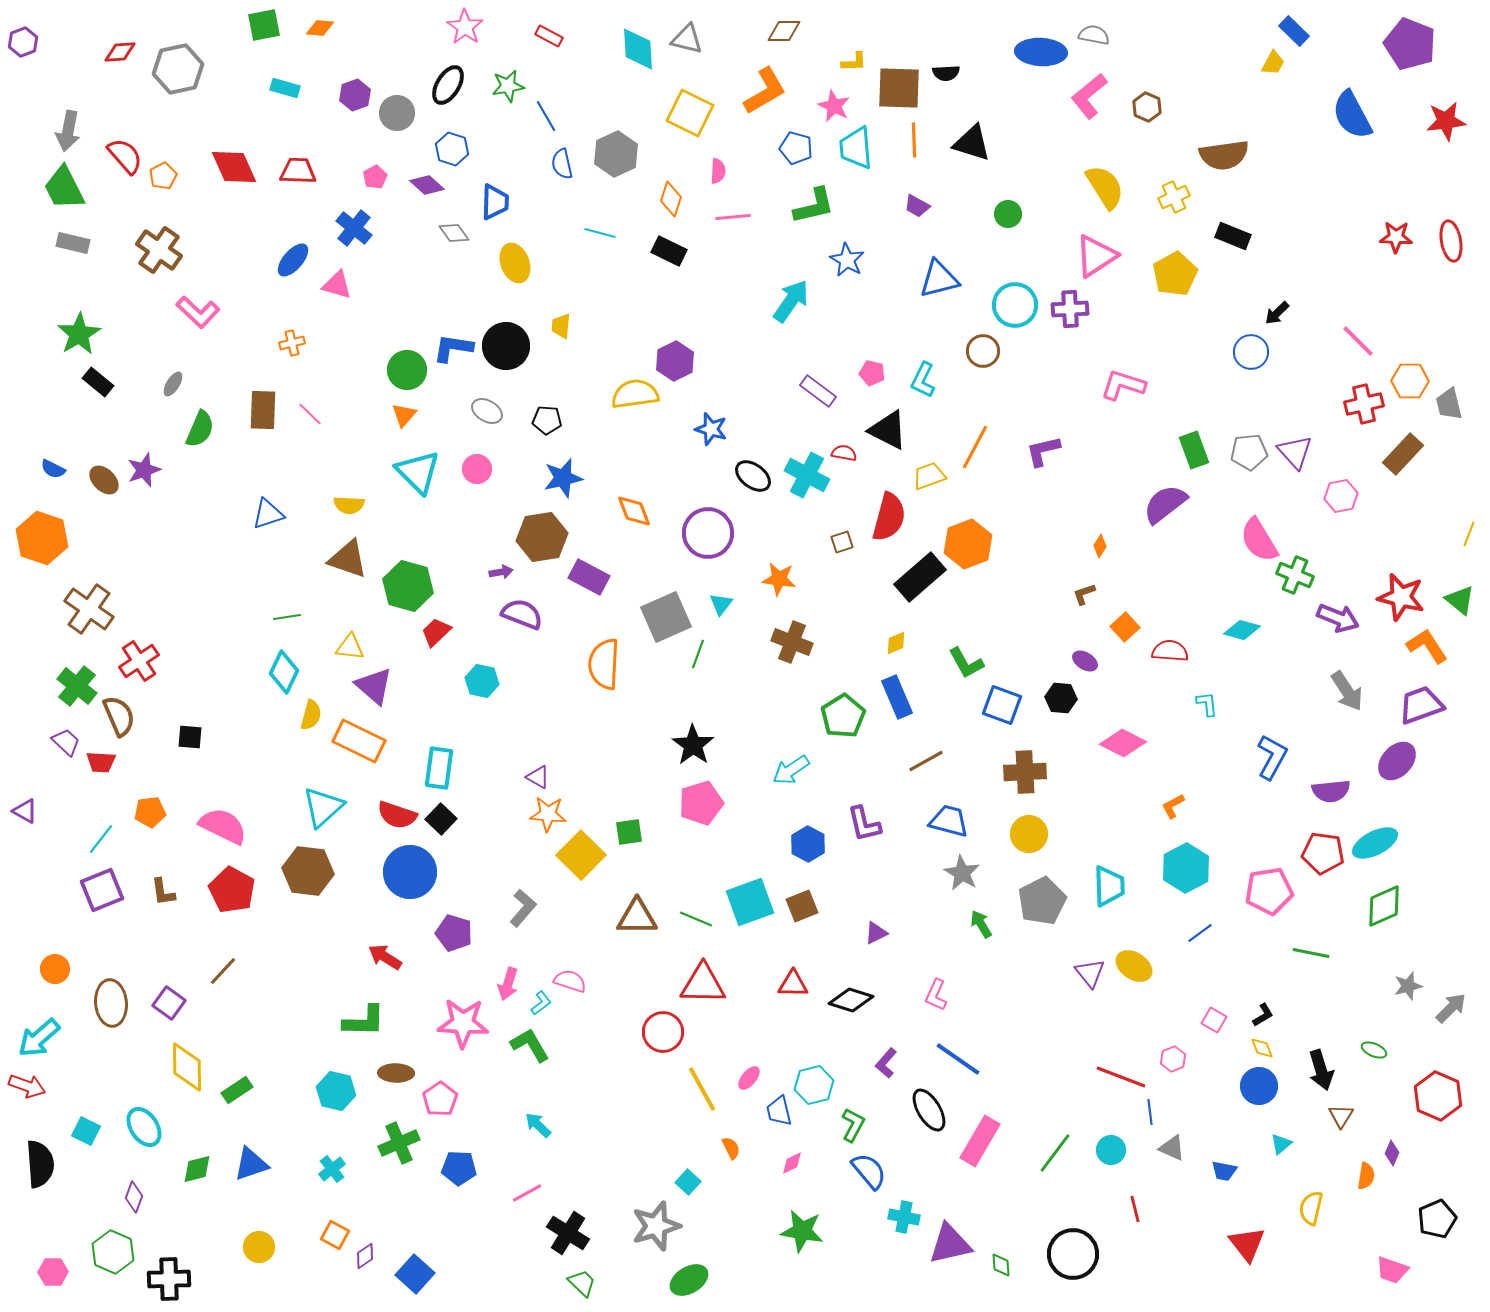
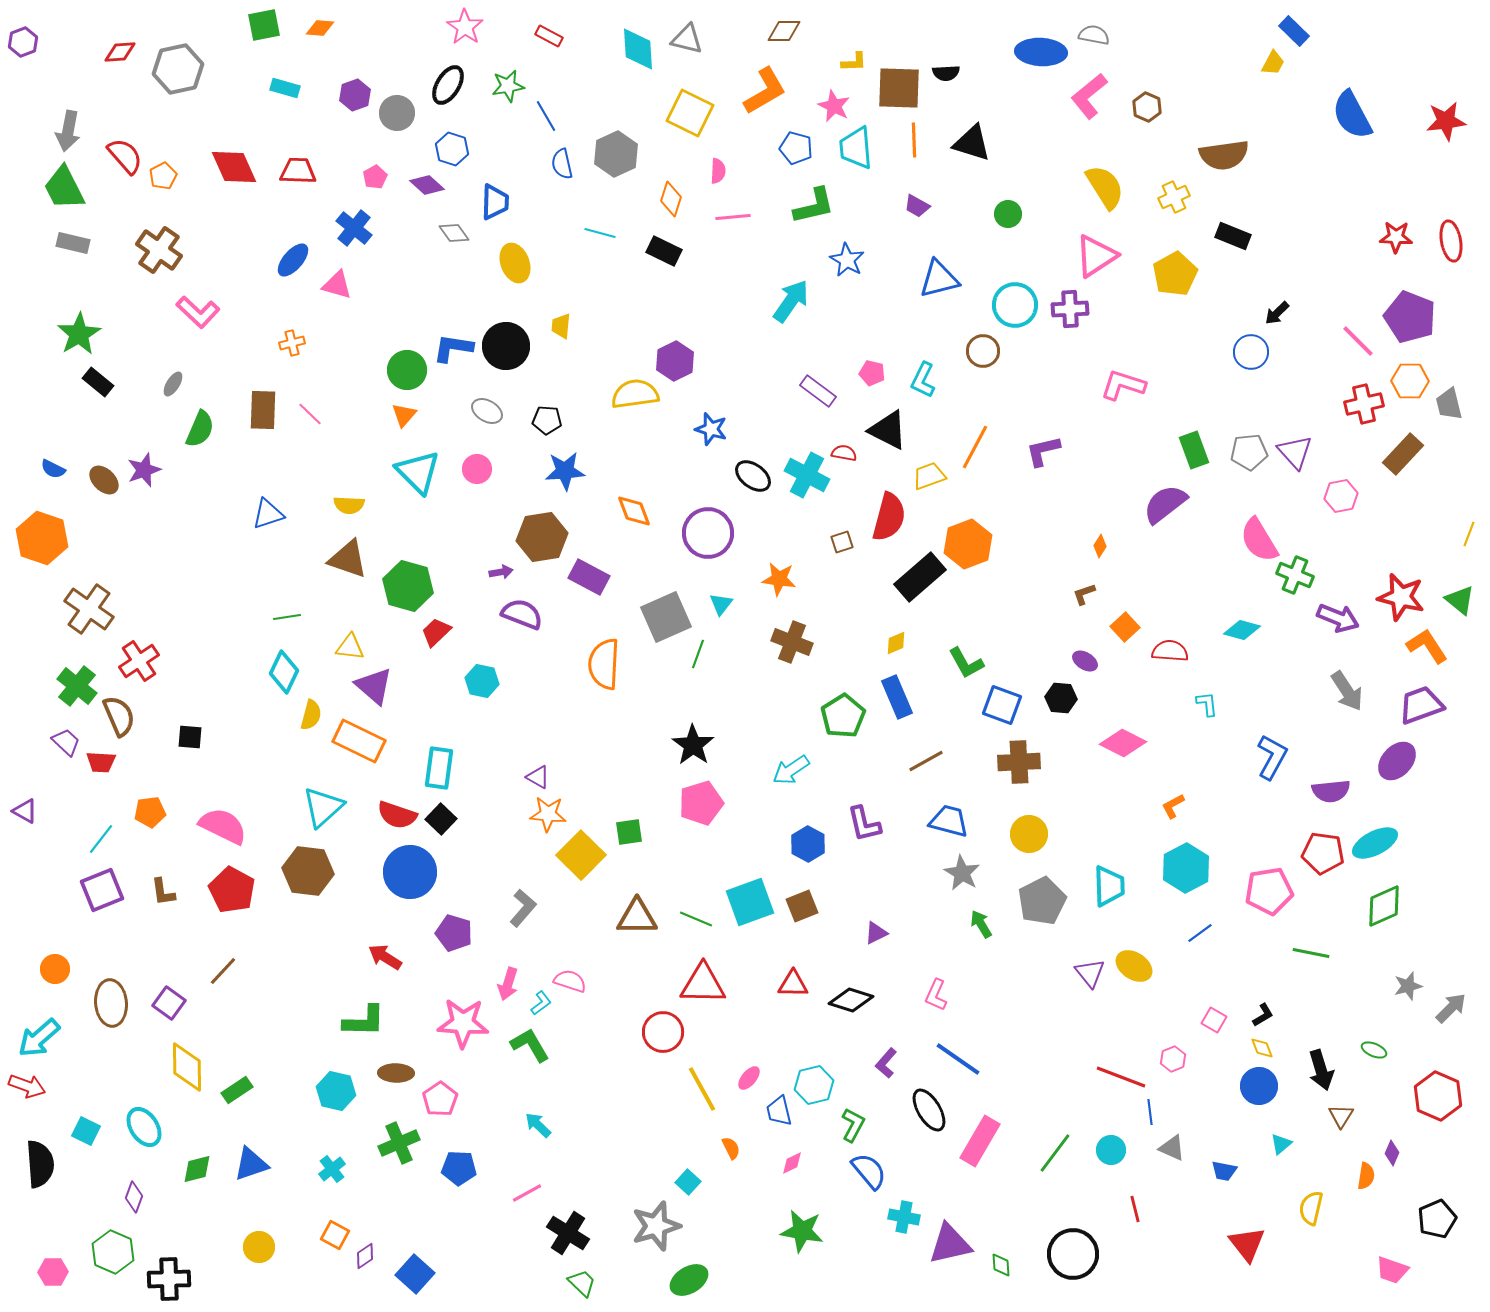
purple pentagon at (1410, 44): moved 273 px down
black rectangle at (669, 251): moved 5 px left
blue star at (563, 478): moved 2 px right, 7 px up; rotated 9 degrees clockwise
brown cross at (1025, 772): moved 6 px left, 10 px up
